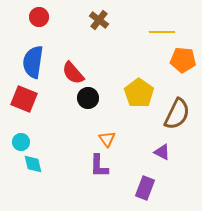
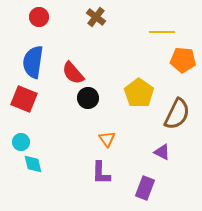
brown cross: moved 3 px left, 3 px up
purple L-shape: moved 2 px right, 7 px down
